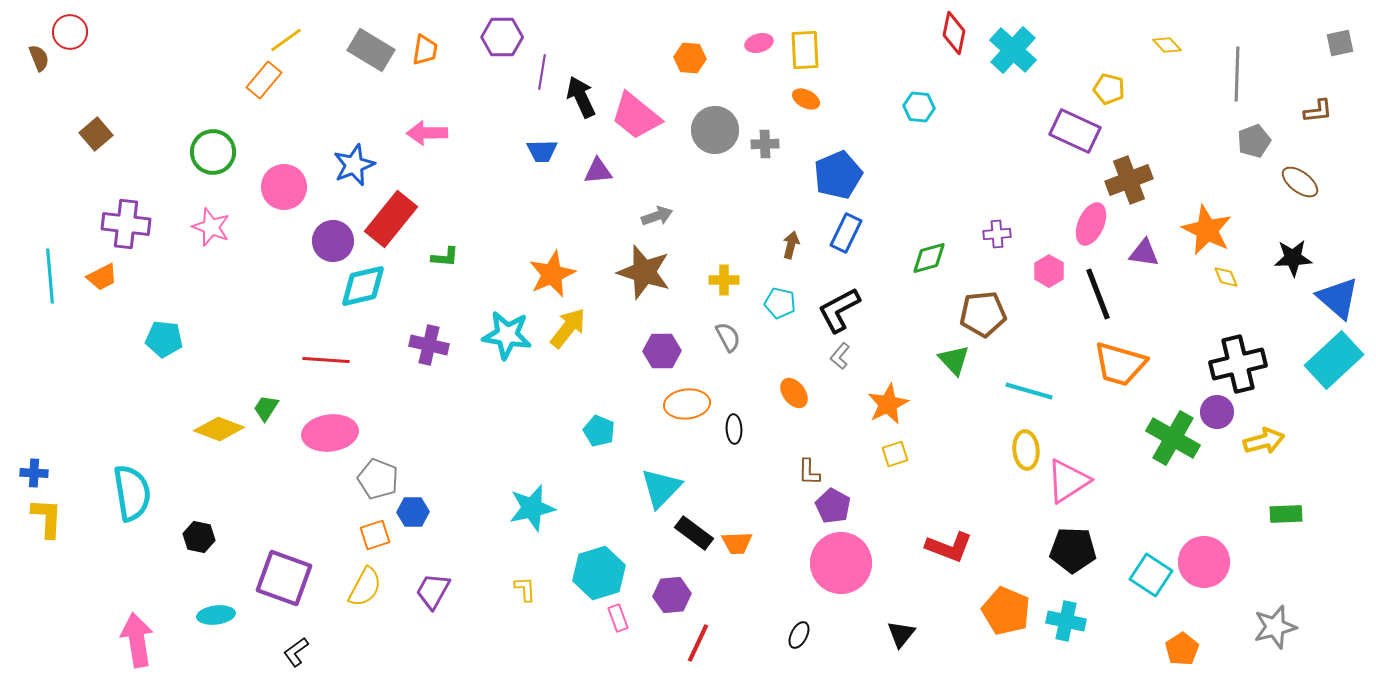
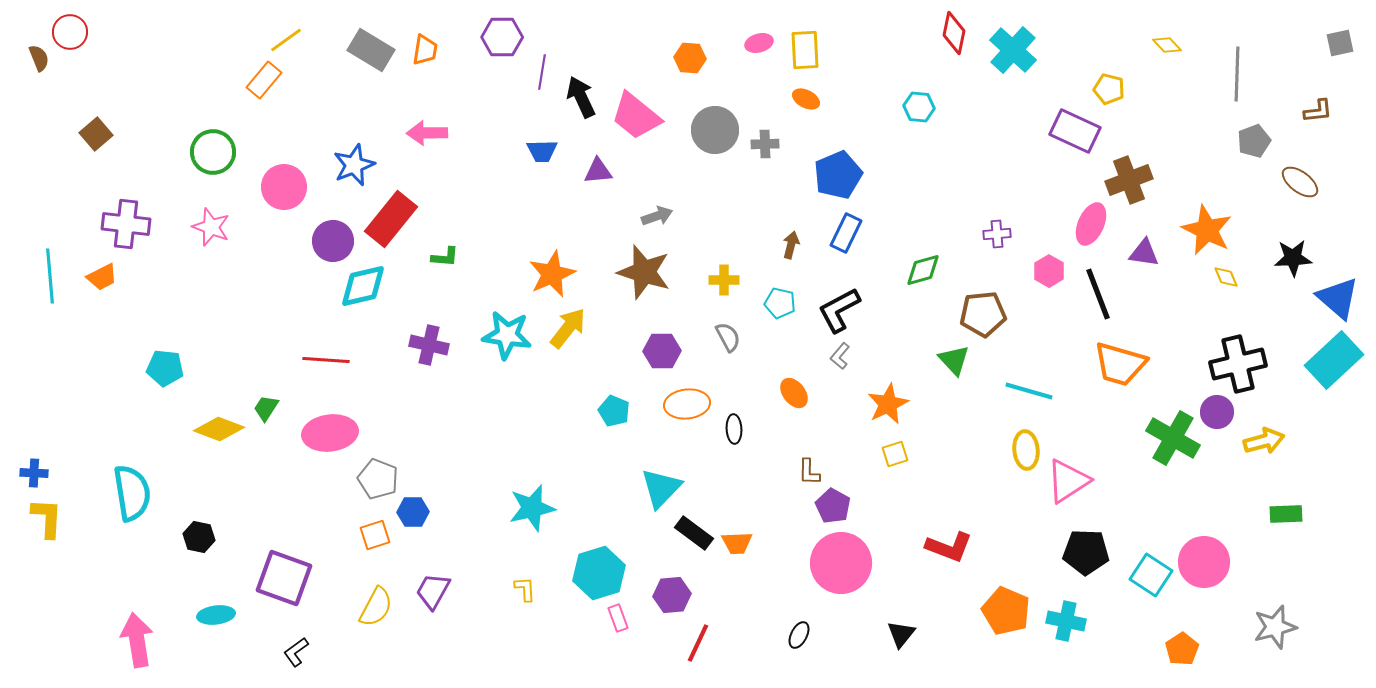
green diamond at (929, 258): moved 6 px left, 12 px down
cyan pentagon at (164, 339): moved 1 px right, 29 px down
cyan pentagon at (599, 431): moved 15 px right, 20 px up
black pentagon at (1073, 550): moved 13 px right, 2 px down
yellow semicircle at (365, 587): moved 11 px right, 20 px down
